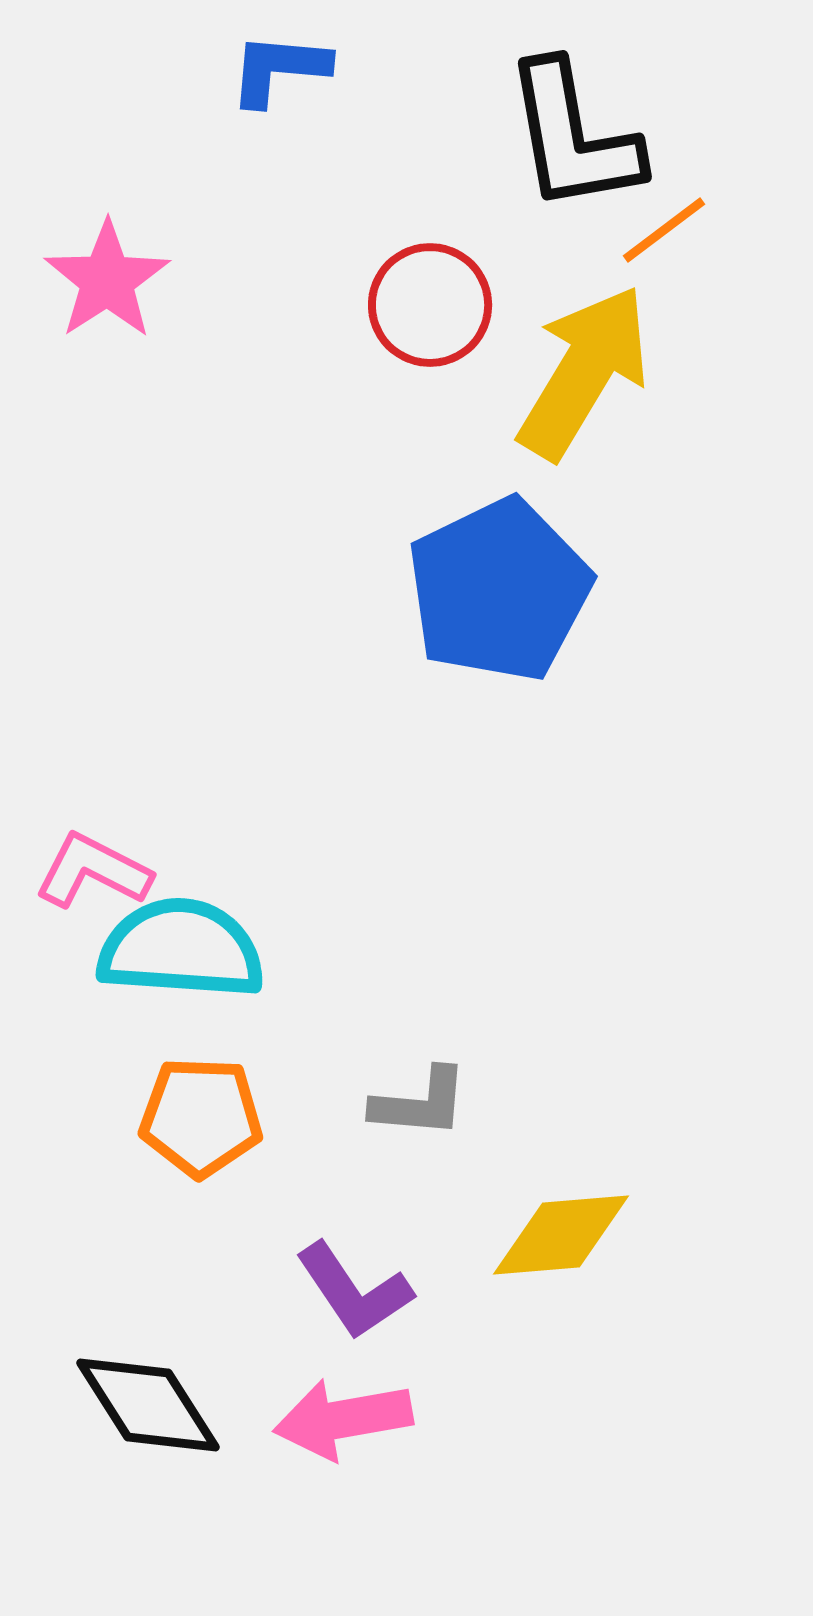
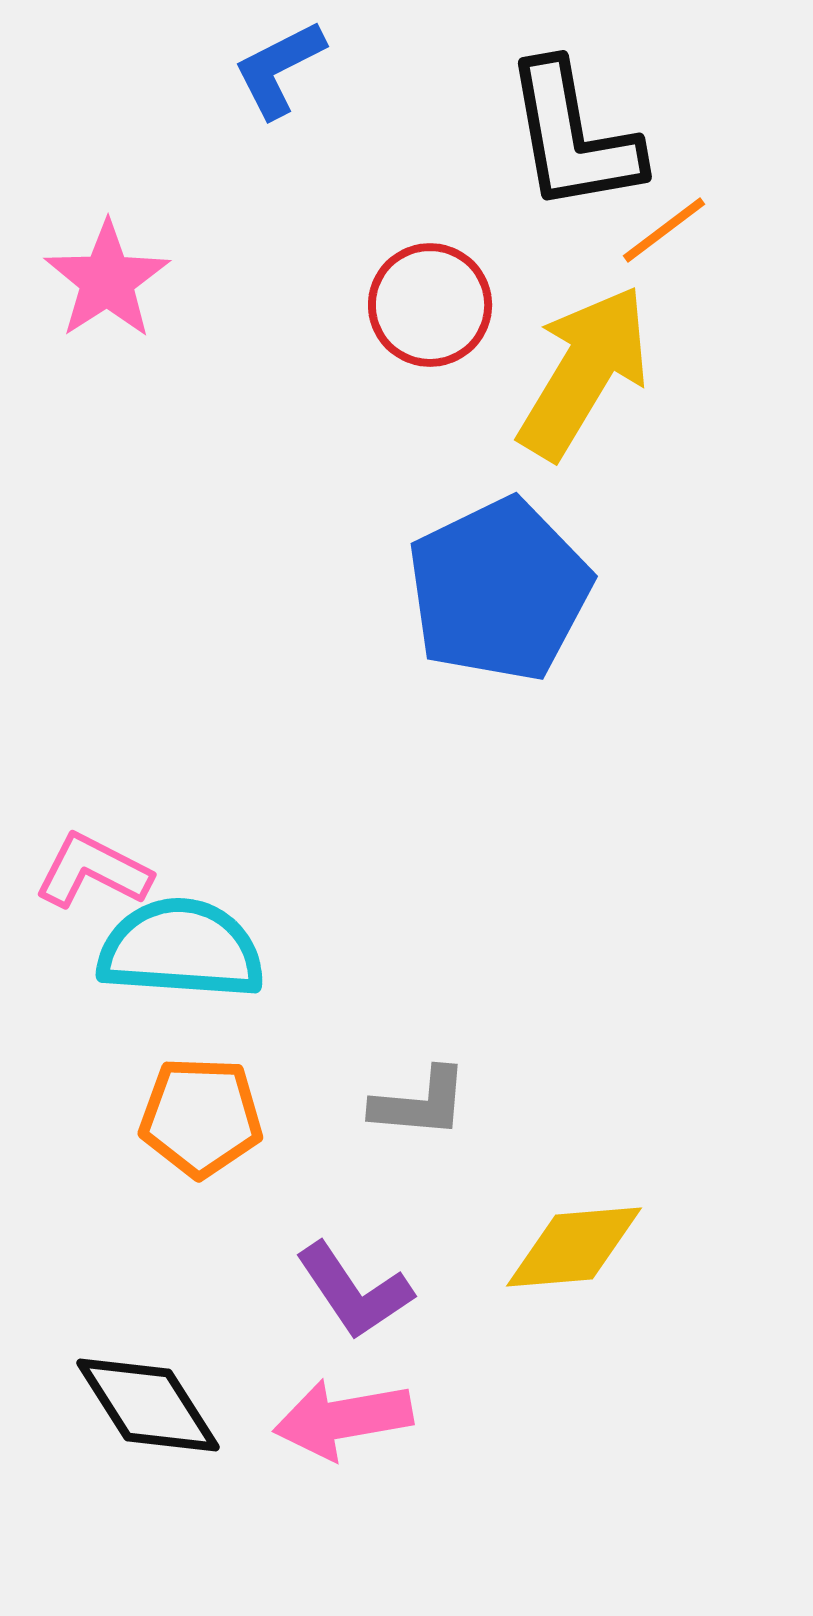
blue L-shape: rotated 32 degrees counterclockwise
yellow diamond: moved 13 px right, 12 px down
